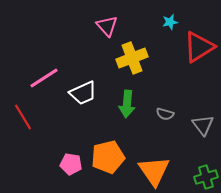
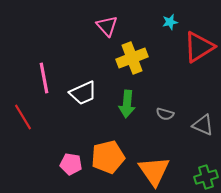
pink line: rotated 68 degrees counterclockwise
gray triangle: rotated 30 degrees counterclockwise
